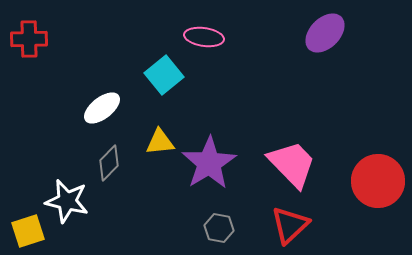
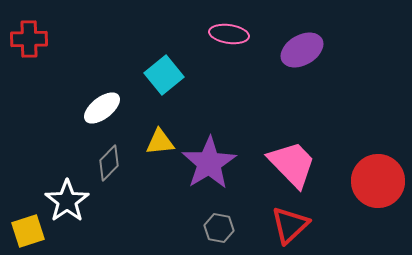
purple ellipse: moved 23 px left, 17 px down; rotated 15 degrees clockwise
pink ellipse: moved 25 px right, 3 px up
white star: rotated 24 degrees clockwise
